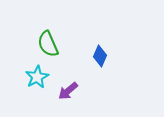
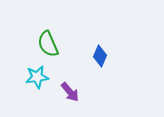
cyan star: rotated 20 degrees clockwise
purple arrow: moved 2 px right, 1 px down; rotated 90 degrees counterclockwise
